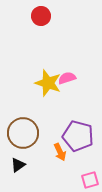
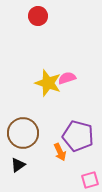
red circle: moved 3 px left
